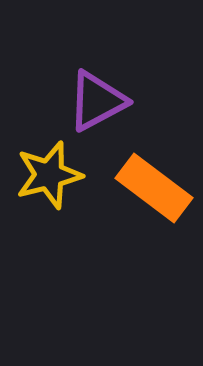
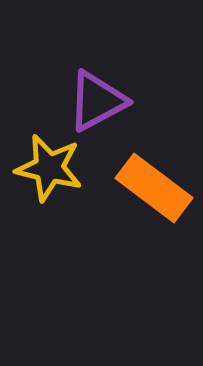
yellow star: moved 7 px up; rotated 28 degrees clockwise
